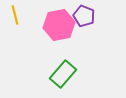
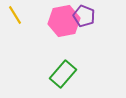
yellow line: rotated 18 degrees counterclockwise
pink hexagon: moved 5 px right, 4 px up
